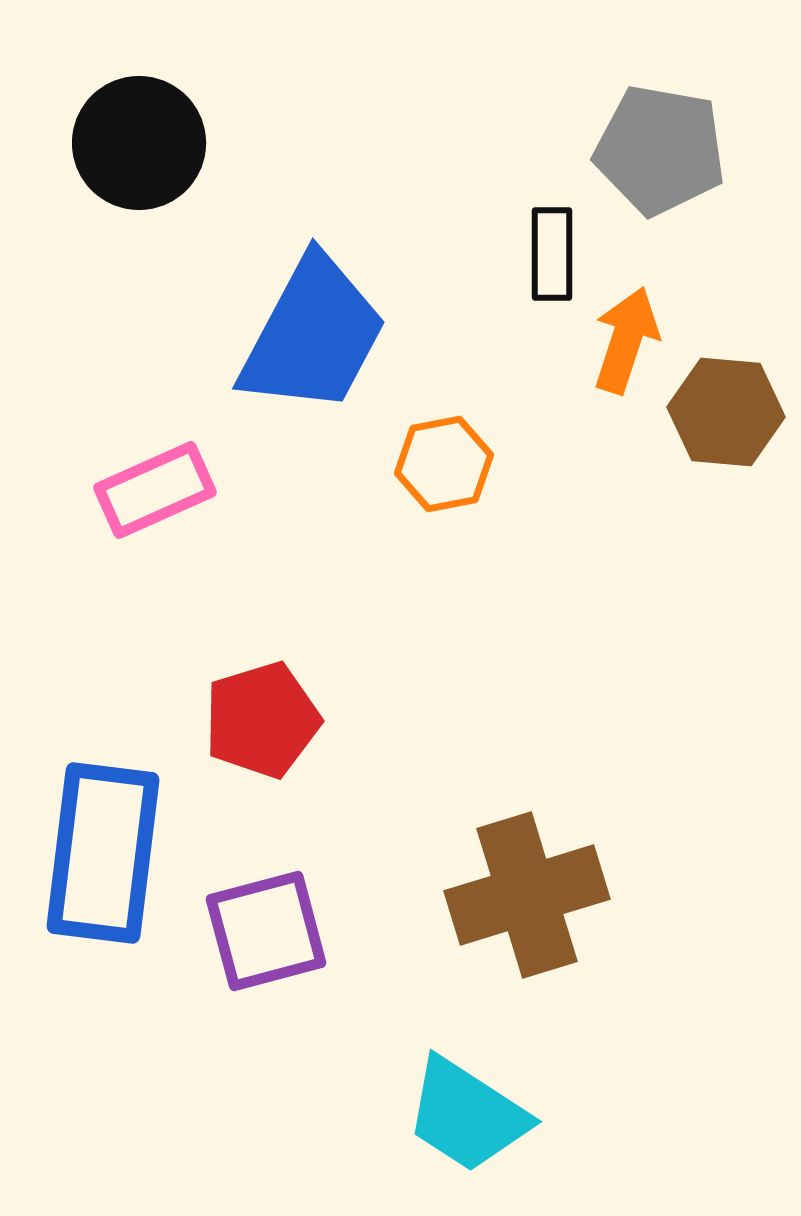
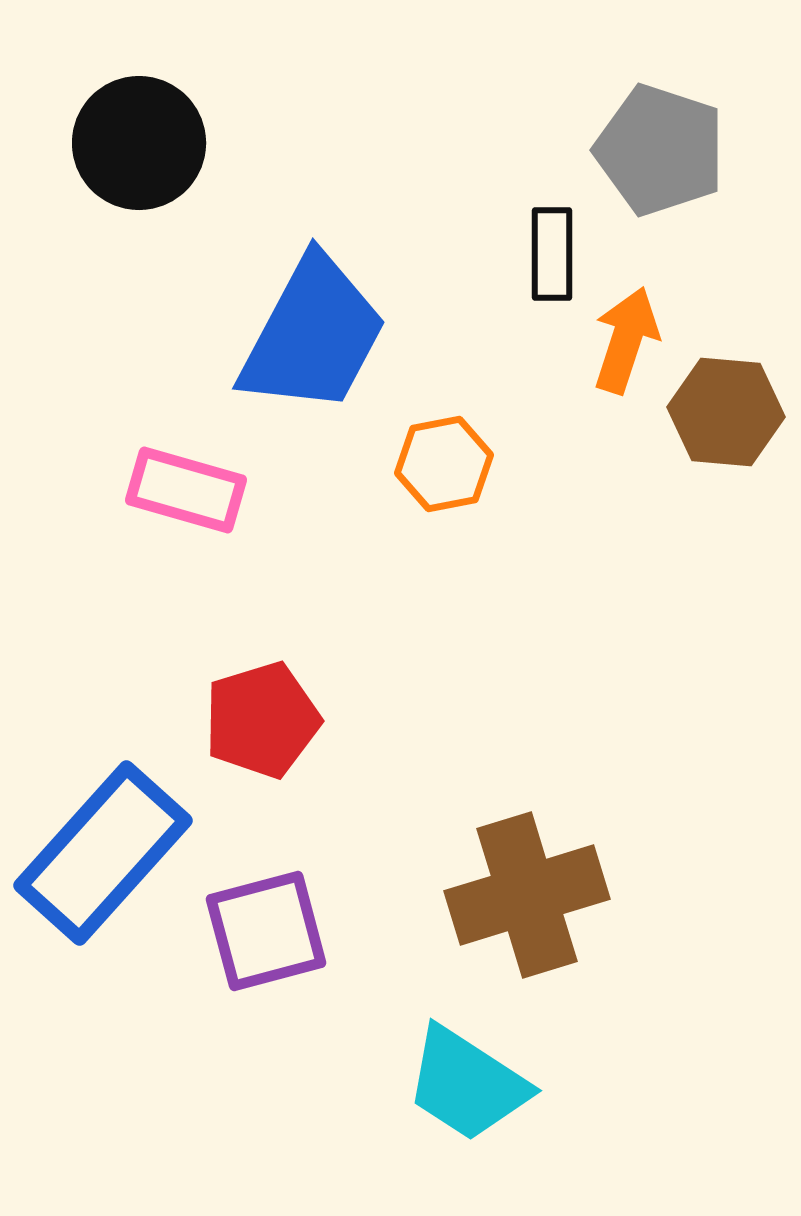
gray pentagon: rotated 8 degrees clockwise
pink rectangle: moved 31 px right; rotated 40 degrees clockwise
blue rectangle: rotated 35 degrees clockwise
cyan trapezoid: moved 31 px up
